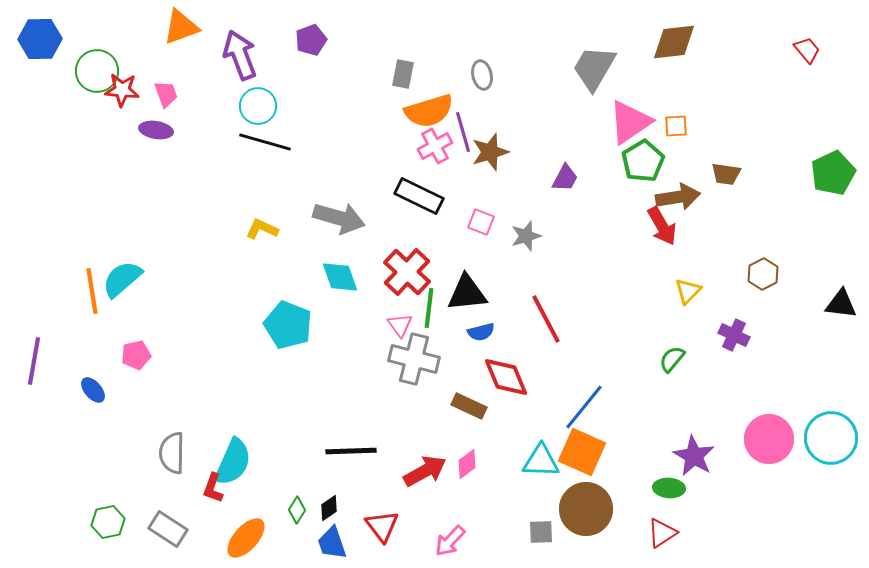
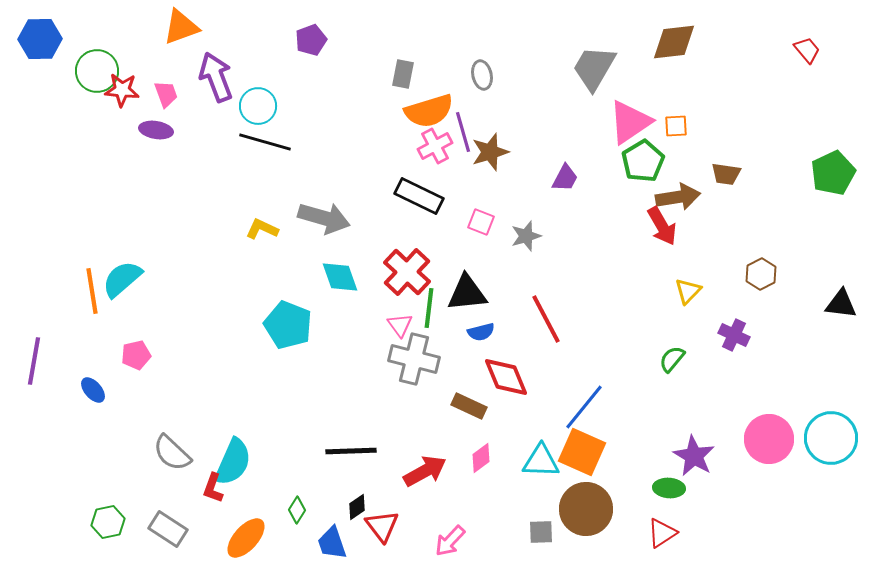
purple arrow at (240, 55): moved 24 px left, 22 px down
gray arrow at (339, 218): moved 15 px left
brown hexagon at (763, 274): moved 2 px left
gray semicircle at (172, 453): rotated 48 degrees counterclockwise
pink diamond at (467, 464): moved 14 px right, 6 px up
black diamond at (329, 508): moved 28 px right, 1 px up
